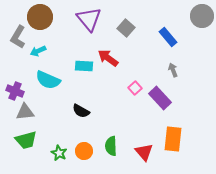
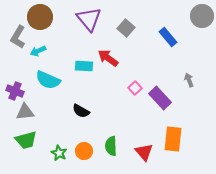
gray arrow: moved 16 px right, 10 px down
